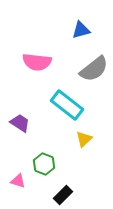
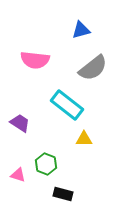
pink semicircle: moved 2 px left, 2 px up
gray semicircle: moved 1 px left, 1 px up
yellow triangle: rotated 42 degrees clockwise
green hexagon: moved 2 px right
pink triangle: moved 6 px up
black rectangle: moved 1 px up; rotated 60 degrees clockwise
